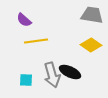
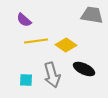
yellow diamond: moved 25 px left
black ellipse: moved 14 px right, 3 px up
